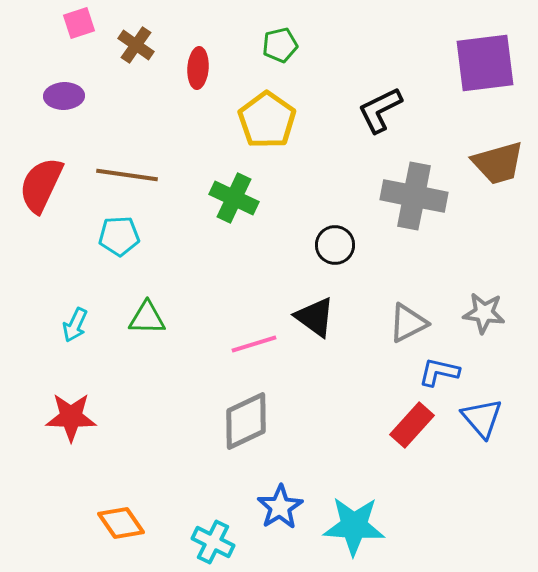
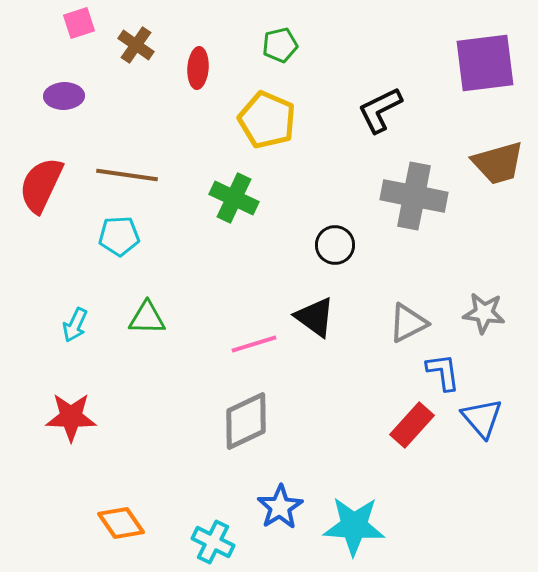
yellow pentagon: rotated 12 degrees counterclockwise
blue L-shape: moved 4 px right; rotated 69 degrees clockwise
